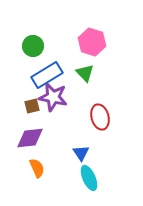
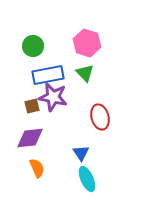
pink hexagon: moved 5 px left, 1 px down
blue rectangle: moved 1 px right; rotated 20 degrees clockwise
cyan ellipse: moved 2 px left, 1 px down
